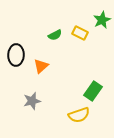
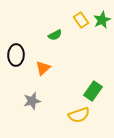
yellow rectangle: moved 1 px right, 13 px up; rotated 28 degrees clockwise
orange triangle: moved 2 px right, 2 px down
